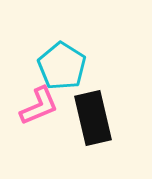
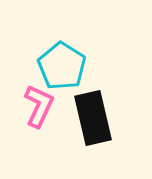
pink L-shape: rotated 42 degrees counterclockwise
